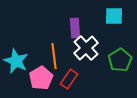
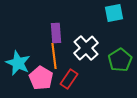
cyan square: moved 3 px up; rotated 12 degrees counterclockwise
purple rectangle: moved 19 px left, 5 px down
cyan star: moved 2 px right, 2 px down
pink pentagon: rotated 10 degrees counterclockwise
